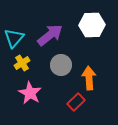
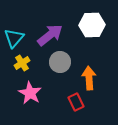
gray circle: moved 1 px left, 3 px up
red rectangle: rotated 72 degrees counterclockwise
